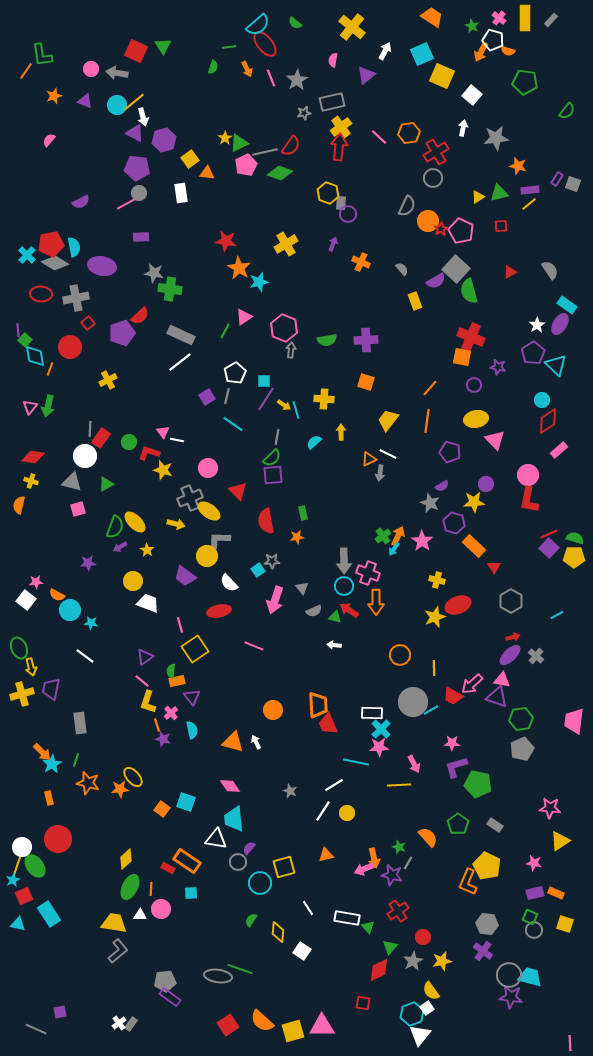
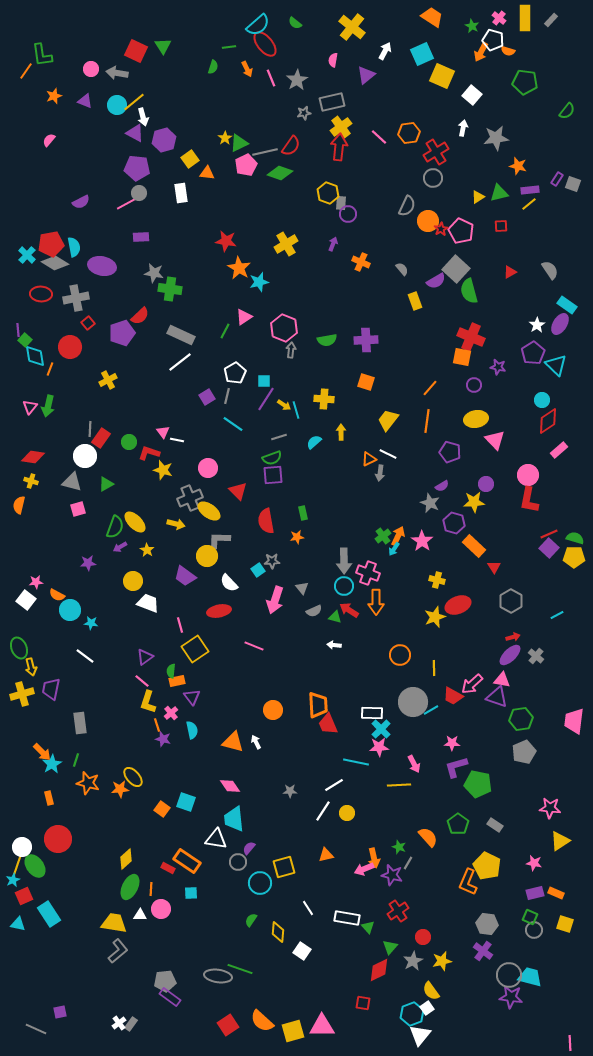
gray line at (277, 437): moved 2 px right; rotated 63 degrees clockwise
green semicircle at (272, 458): rotated 24 degrees clockwise
gray pentagon at (522, 749): moved 2 px right, 3 px down
gray star at (290, 791): rotated 24 degrees counterclockwise
